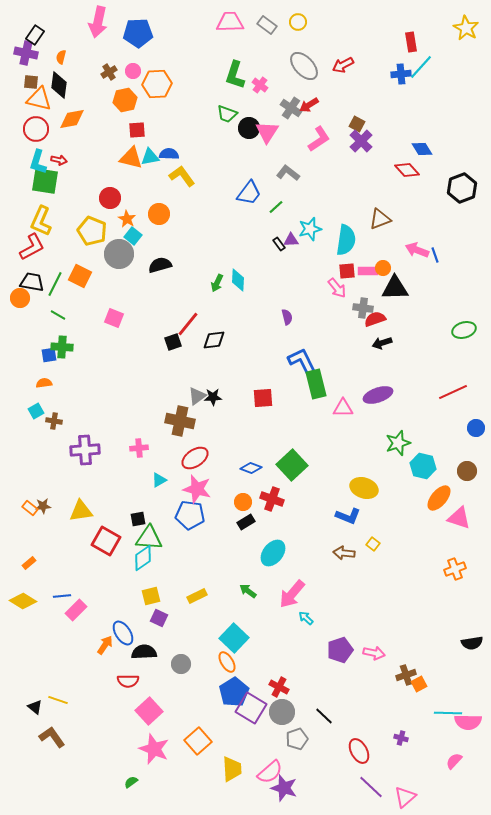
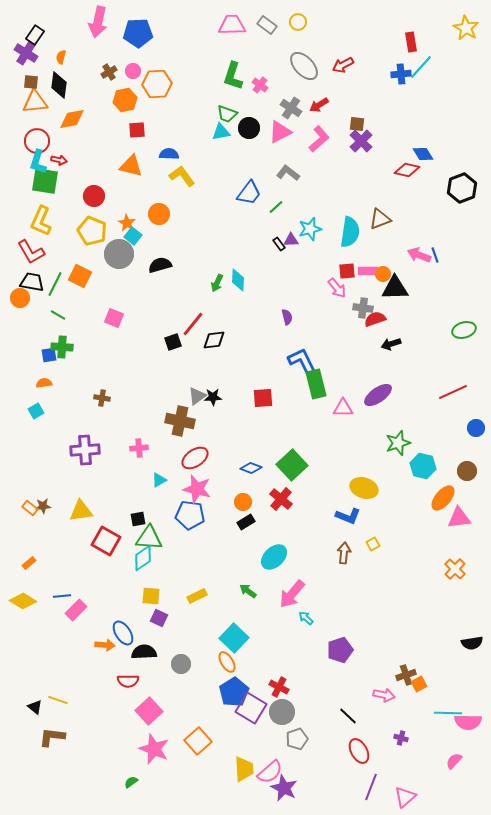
pink trapezoid at (230, 22): moved 2 px right, 3 px down
purple cross at (26, 53): rotated 20 degrees clockwise
green L-shape at (235, 75): moved 2 px left, 1 px down
orange triangle at (39, 99): moved 4 px left, 3 px down; rotated 20 degrees counterclockwise
red arrow at (309, 105): moved 10 px right
brown square at (357, 124): rotated 21 degrees counterclockwise
red circle at (36, 129): moved 1 px right, 12 px down
pink triangle at (267, 132): moved 13 px right; rotated 30 degrees clockwise
pink L-shape at (319, 139): rotated 8 degrees counterclockwise
blue diamond at (422, 149): moved 1 px right, 5 px down
cyan triangle at (150, 157): moved 71 px right, 25 px up
orange triangle at (131, 158): moved 8 px down
red diamond at (407, 170): rotated 35 degrees counterclockwise
red circle at (110, 198): moved 16 px left, 2 px up
orange star at (127, 219): moved 4 px down
cyan semicircle at (346, 240): moved 4 px right, 8 px up
red L-shape at (32, 247): moved 1 px left, 5 px down; rotated 88 degrees clockwise
pink arrow at (417, 250): moved 2 px right, 5 px down
orange circle at (383, 268): moved 6 px down
red line at (188, 324): moved 5 px right
black arrow at (382, 343): moved 9 px right, 1 px down
purple ellipse at (378, 395): rotated 16 degrees counterclockwise
brown cross at (54, 421): moved 48 px right, 23 px up
orange ellipse at (439, 498): moved 4 px right
red cross at (272, 499): moved 9 px right; rotated 20 degrees clockwise
pink triangle at (459, 518): rotated 25 degrees counterclockwise
yellow square at (373, 544): rotated 24 degrees clockwise
cyan ellipse at (273, 553): moved 1 px right, 4 px down; rotated 8 degrees clockwise
brown arrow at (344, 553): rotated 90 degrees clockwise
orange cross at (455, 569): rotated 25 degrees counterclockwise
yellow square at (151, 596): rotated 18 degrees clockwise
orange arrow at (105, 645): rotated 60 degrees clockwise
pink arrow at (374, 653): moved 10 px right, 42 px down
black line at (324, 716): moved 24 px right
brown L-shape at (52, 737): rotated 48 degrees counterclockwise
yellow trapezoid at (232, 769): moved 12 px right
purple line at (371, 787): rotated 68 degrees clockwise
purple star at (284, 788): rotated 8 degrees clockwise
